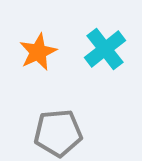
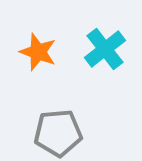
orange star: rotated 27 degrees counterclockwise
